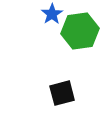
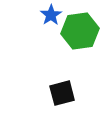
blue star: moved 1 px left, 1 px down
